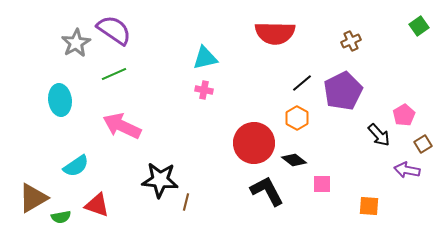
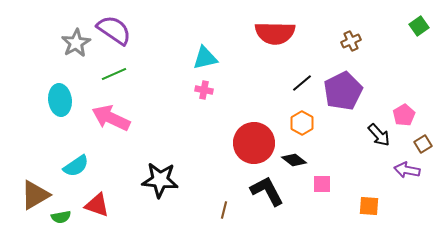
orange hexagon: moved 5 px right, 5 px down
pink arrow: moved 11 px left, 8 px up
brown triangle: moved 2 px right, 3 px up
brown line: moved 38 px right, 8 px down
